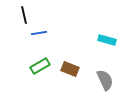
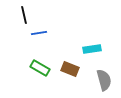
cyan rectangle: moved 15 px left, 9 px down; rotated 24 degrees counterclockwise
green rectangle: moved 2 px down; rotated 60 degrees clockwise
gray semicircle: moved 1 px left; rotated 10 degrees clockwise
